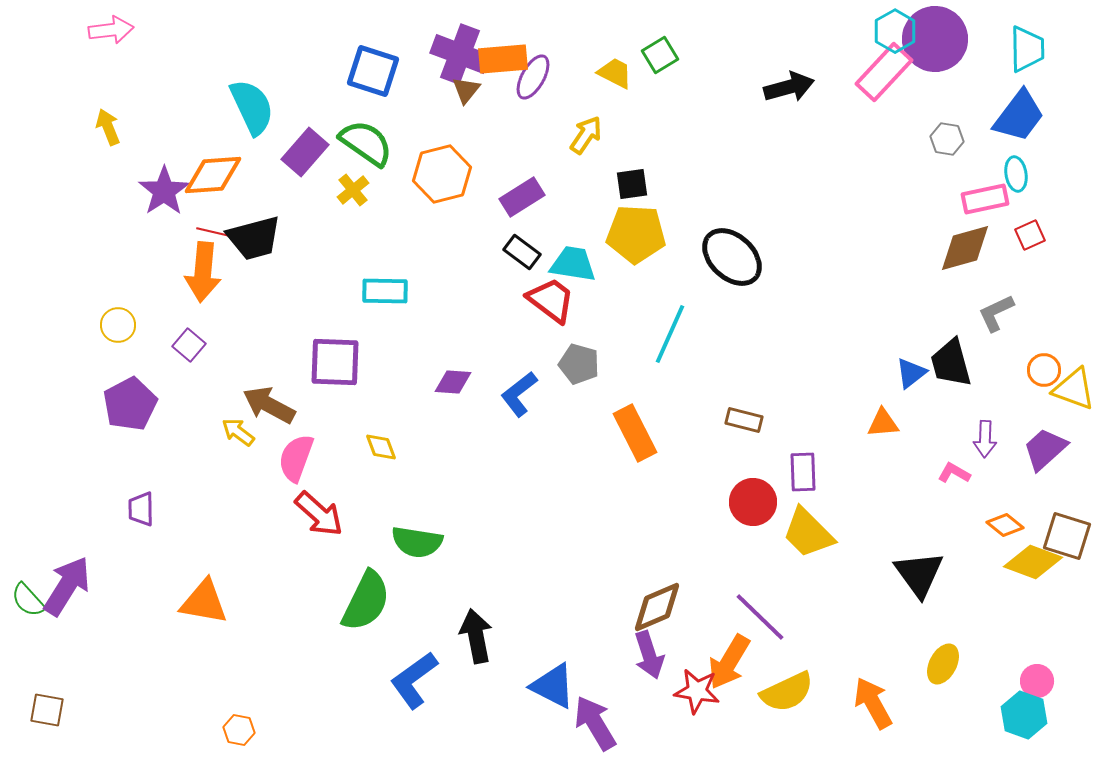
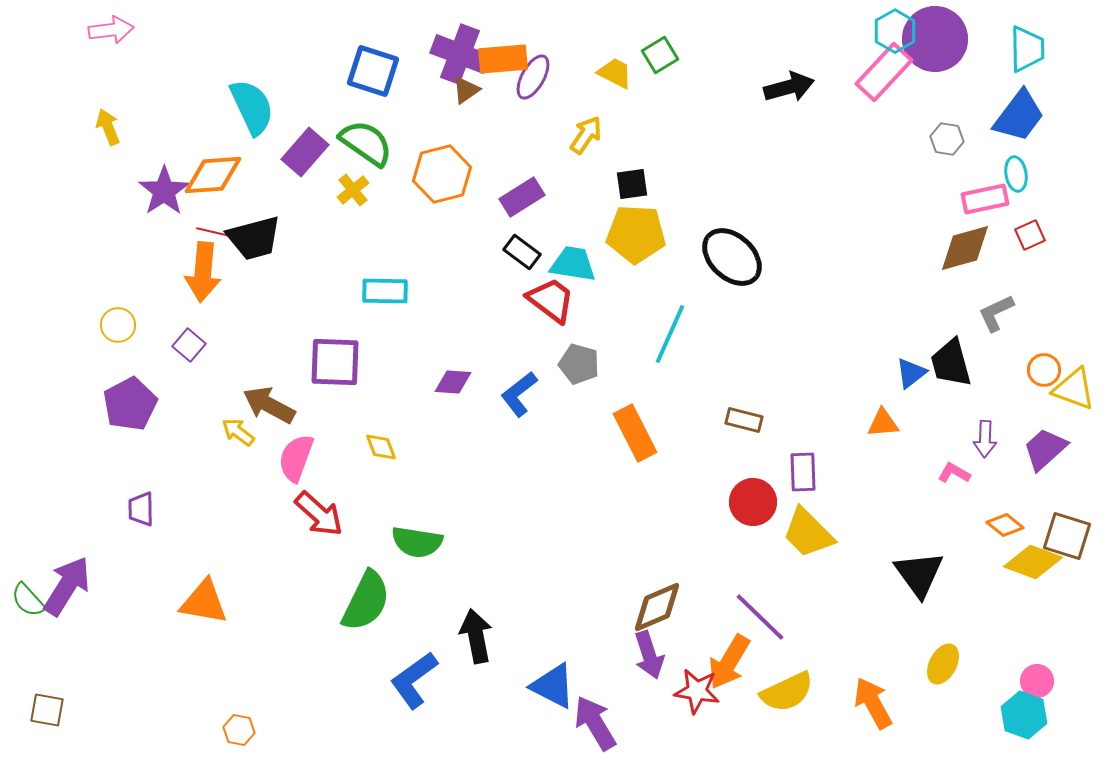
brown triangle at (466, 90): rotated 16 degrees clockwise
